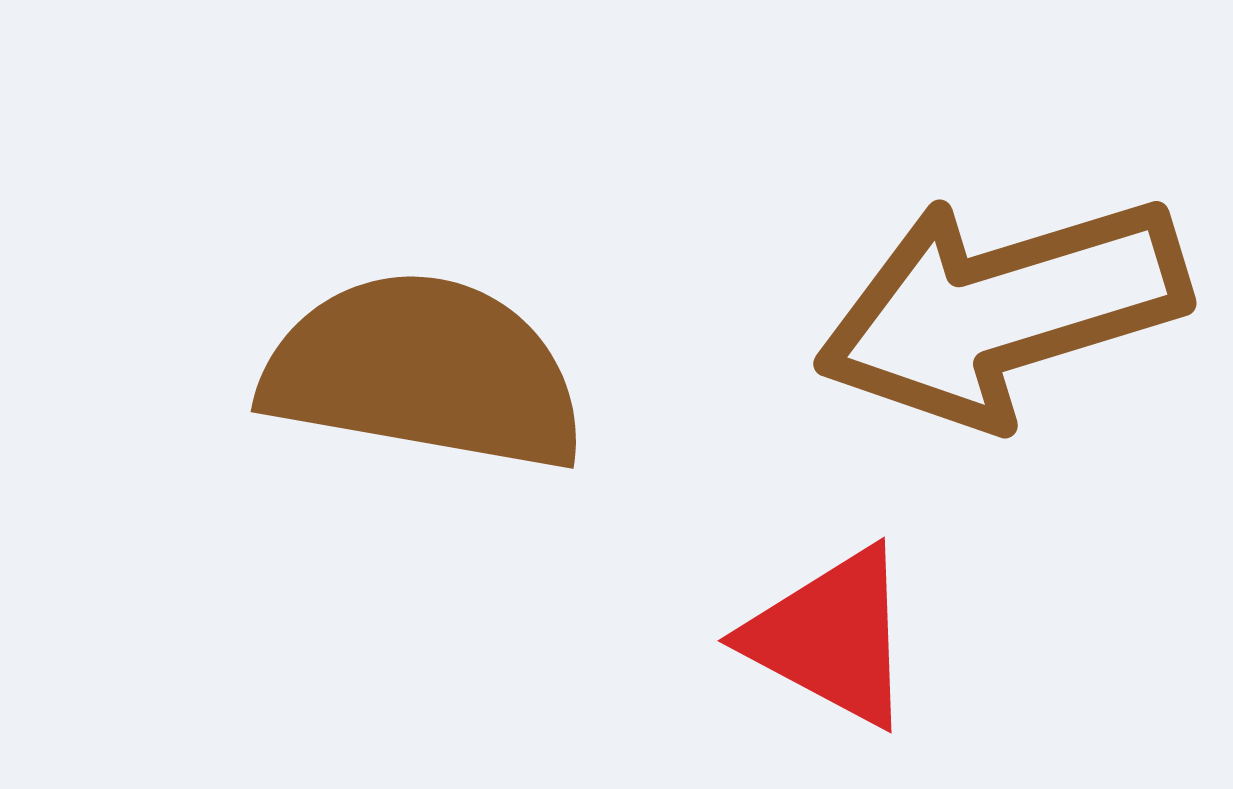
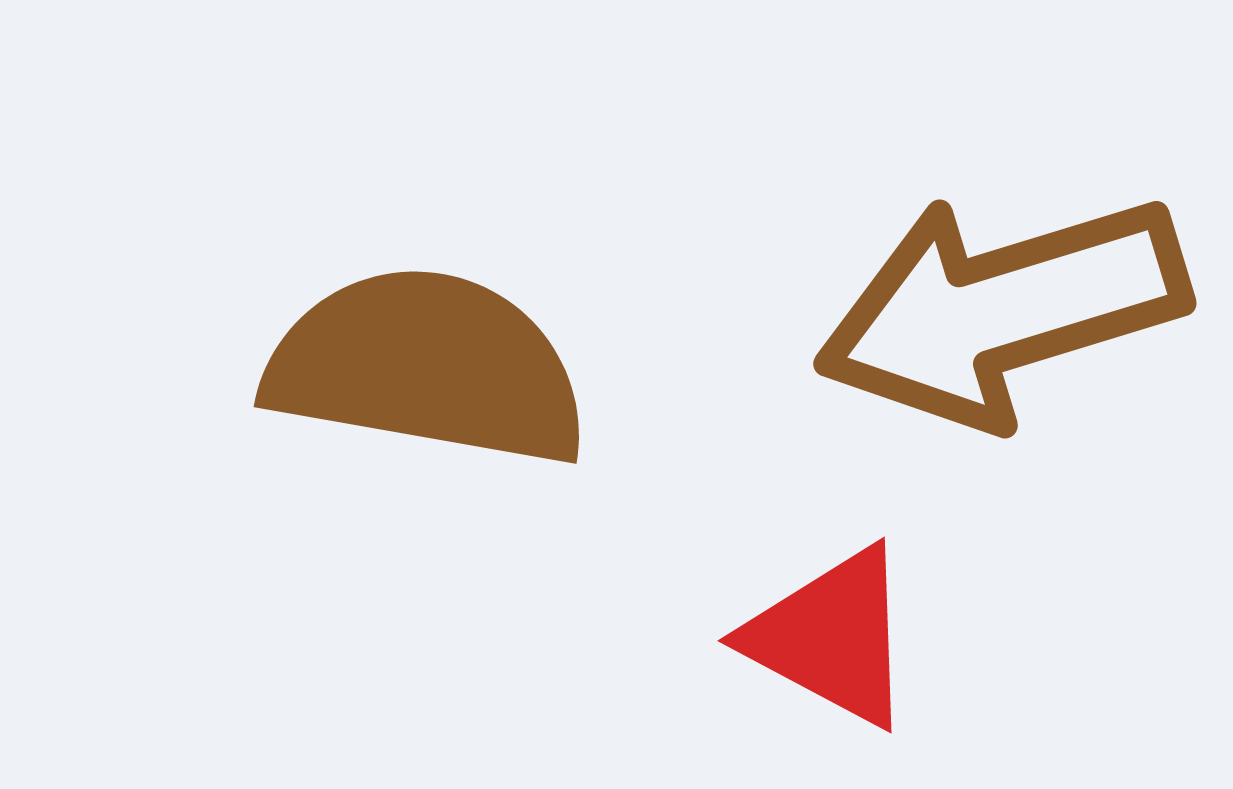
brown semicircle: moved 3 px right, 5 px up
